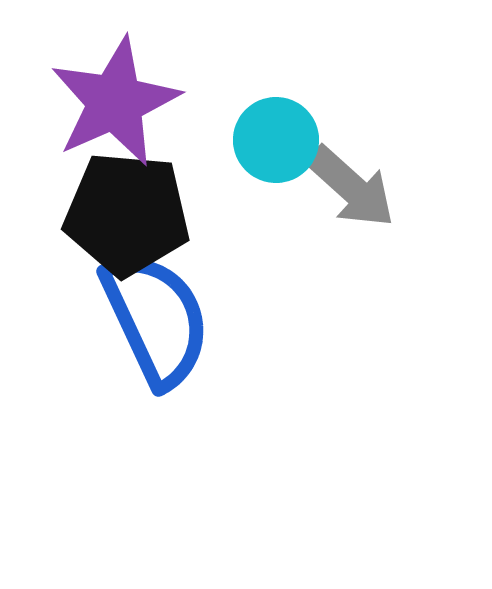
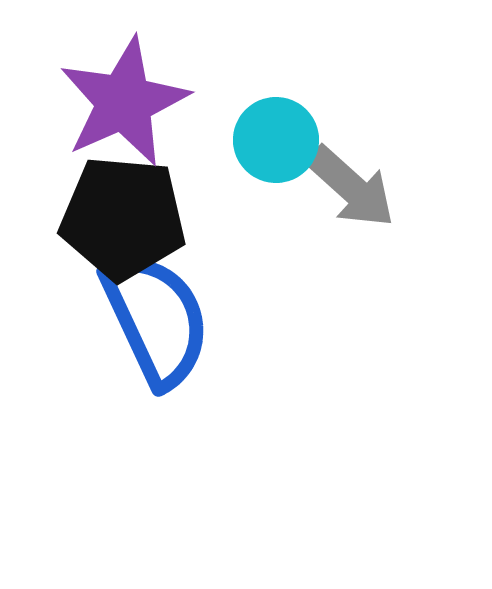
purple star: moved 9 px right
black pentagon: moved 4 px left, 4 px down
